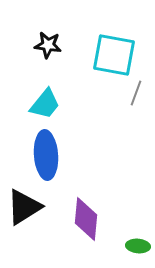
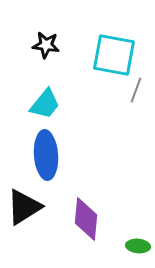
black star: moved 2 px left
gray line: moved 3 px up
